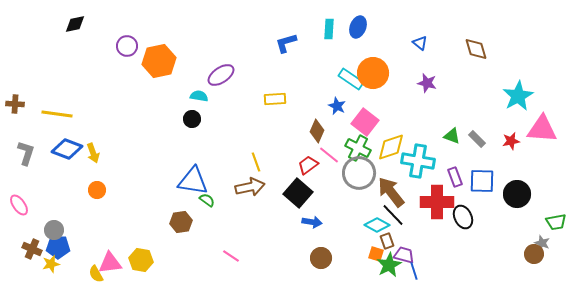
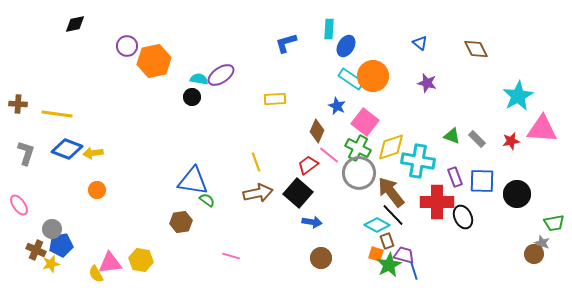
blue ellipse at (358, 27): moved 12 px left, 19 px down; rotated 10 degrees clockwise
brown diamond at (476, 49): rotated 10 degrees counterclockwise
orange hexagon at (159, 61): moved 5 px left
orange circle at (373, 73): moved 3 px down
cyan semicircle at (199, 96): moved 17 px up
brown cross at (15, 104): moved 3 px right
black circle at (192, 119): moved 22 px up
yellow arrow at (93, 153): rotated 102 degrees clockwise
brown arrow at (250, 187): moved 8 px right, 6 px down
green trapezoid at (556, 222): moved 2 px left, 1 px down
gray circle at (54, 230): moved 2 px left, 1 px up
blue pentagon at (58, 247): moved 3 px right, 2 px up; rotated 10 degrees counterclockwise
brown cross at (32, 249): moved 4 px right, 1 px down
pink line at (231, 256): rotated 18 degrees counterclockwise
